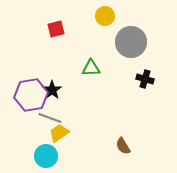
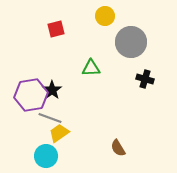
brown semicircle: moved 5 px left, 2 px down
